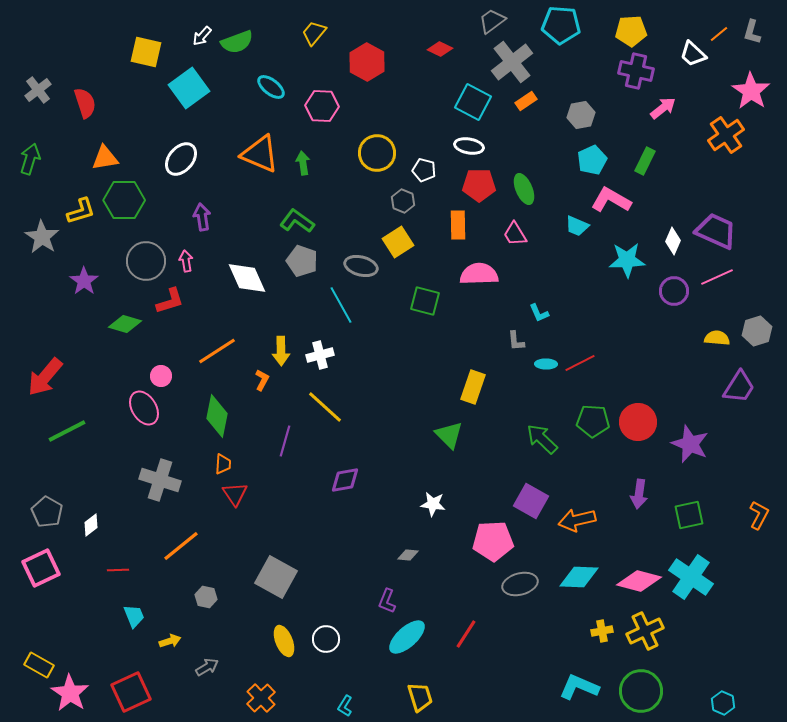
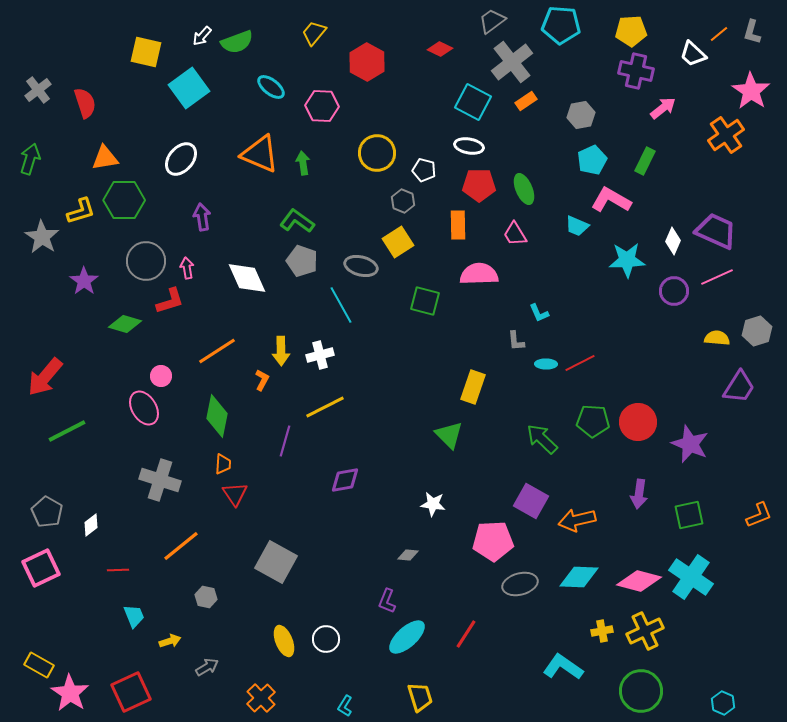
pink arrow at (186, 261): moved 1 px right, 7 px down
yellow line at (325, 407): rotated 69 degrees counterclockwise
orange L-shape at (759, 515): rotated 40 degrees clockwise
gray square at (276, 577): moved 15 px up
cyan L-shape at (579, 687): moved 16 px left, 20 px up; rotated 12 degrees clockwise
